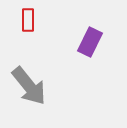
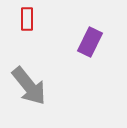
red rectangle: moved 1 px left, 1 px up
